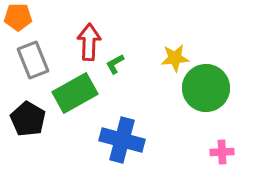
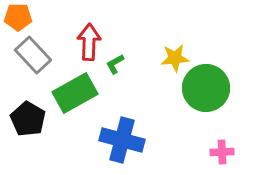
gray rectangle: moved 5 px up; rotated 21 degrees counterclockwise
